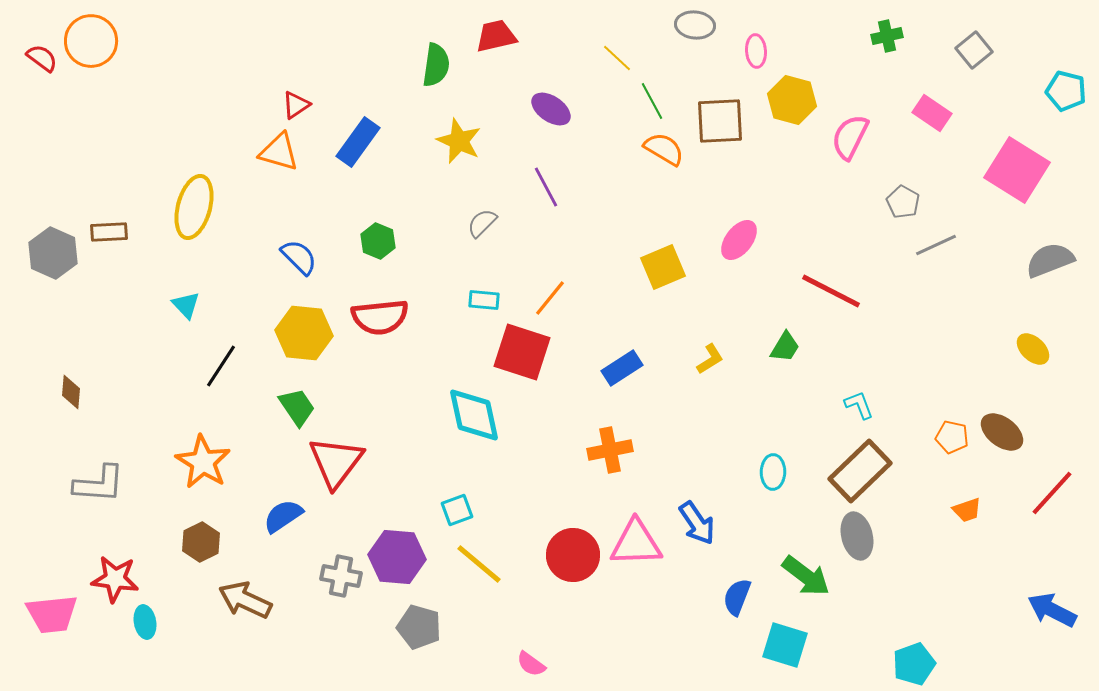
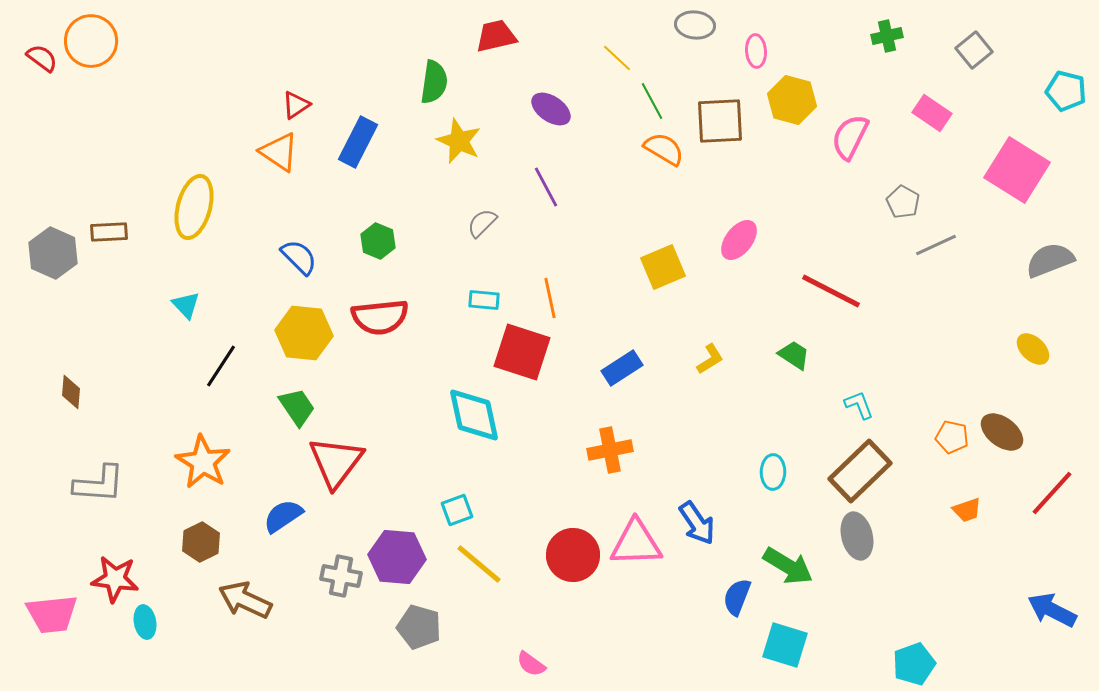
green semicircle at (436, 65): moved 2 px left, 17 px down
blue rectangle at (358, 142): rotated 9 degrees counterclockwise
orange triangle at (279, 152): rotated 18 degrees clockwise
orange line at (550, 298): rotated 51 degrees counterclockwise
green trapezoid at (785, 347): moved 9 px right, 8 px down; rotated 88 degrees counterclockwise
green arrow at (806, 576): moved 18 px left, 10 px up; rotated 6 degrees counterclockwise
